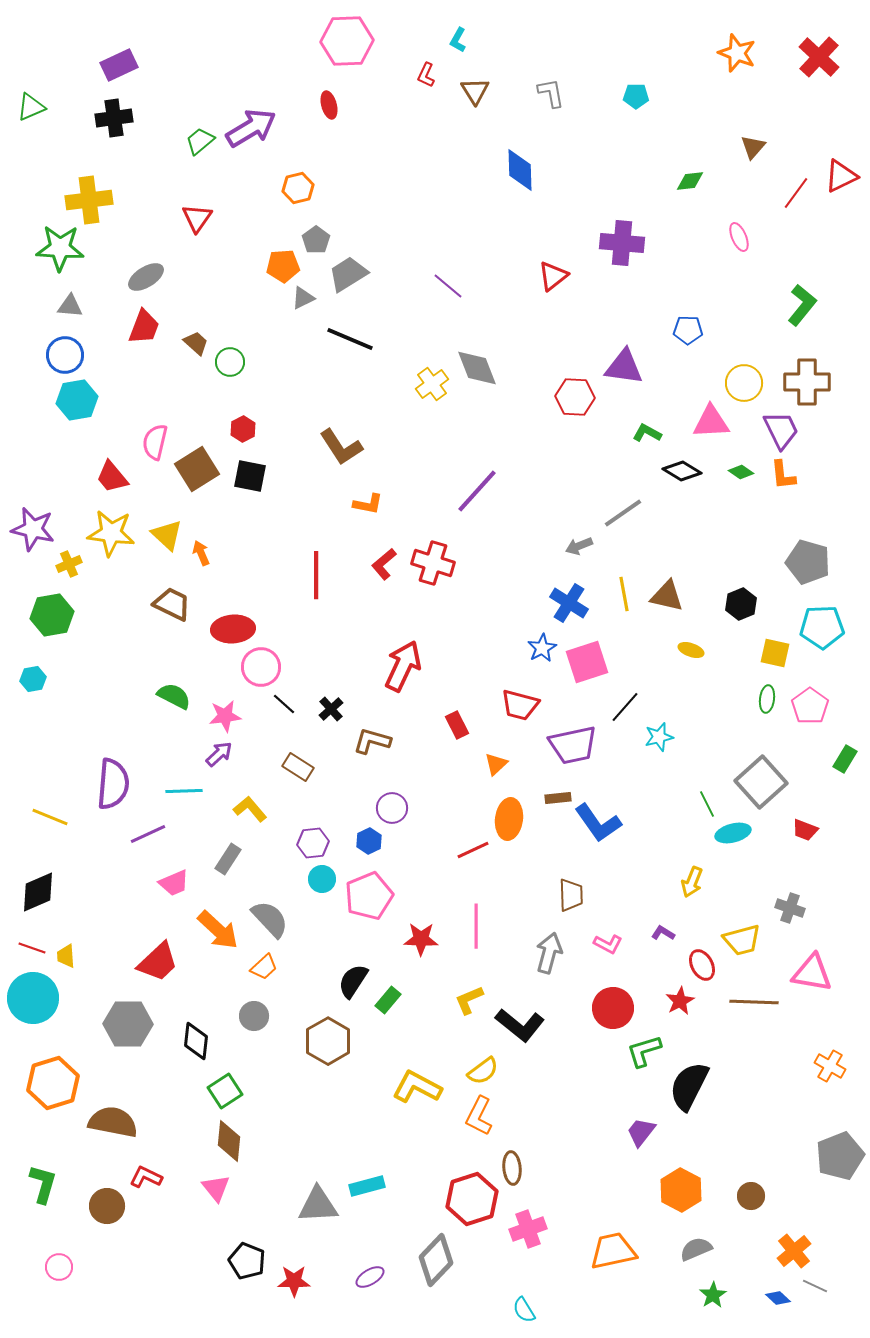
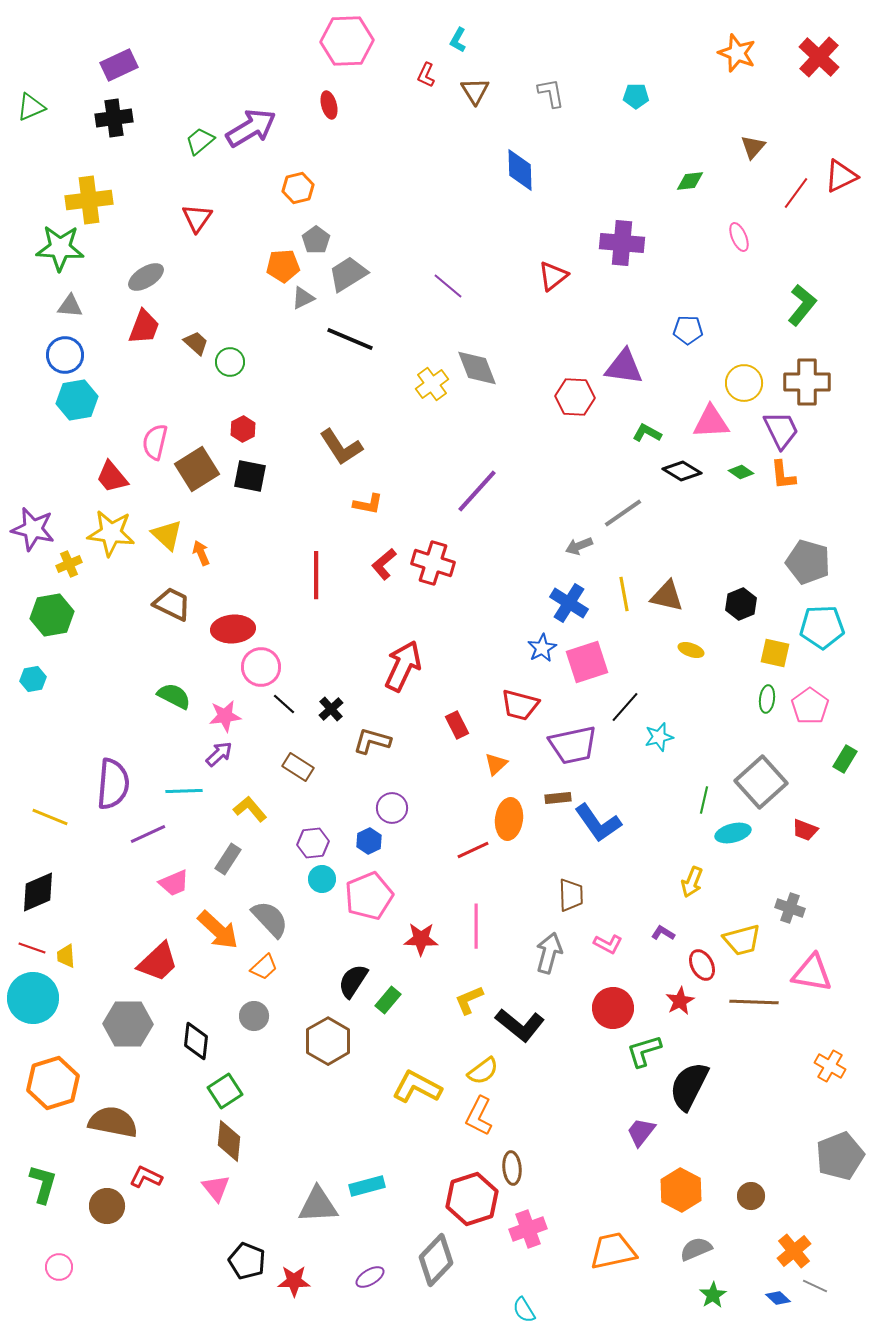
green line at (707, 804): moved 3 px left, 4 px up; rotated 40 degrees clockwise
